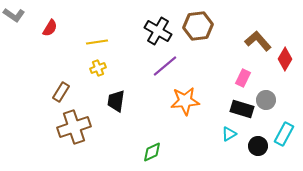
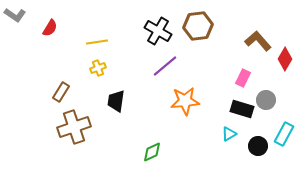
gray L-shape: moved 1 px right
